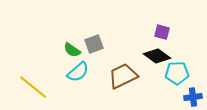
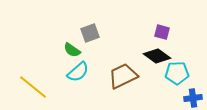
gray square: moved 4 px left, 11 px up
blue cross: moved 1 px down
